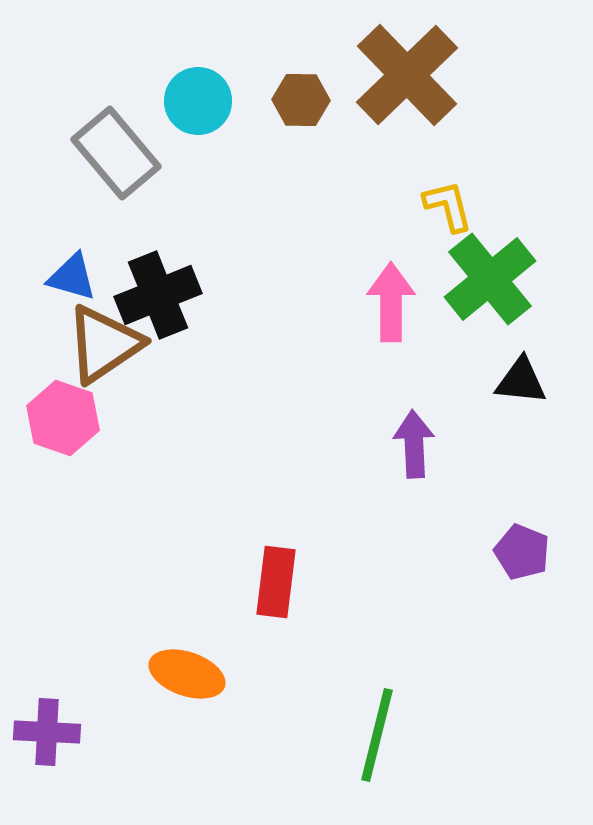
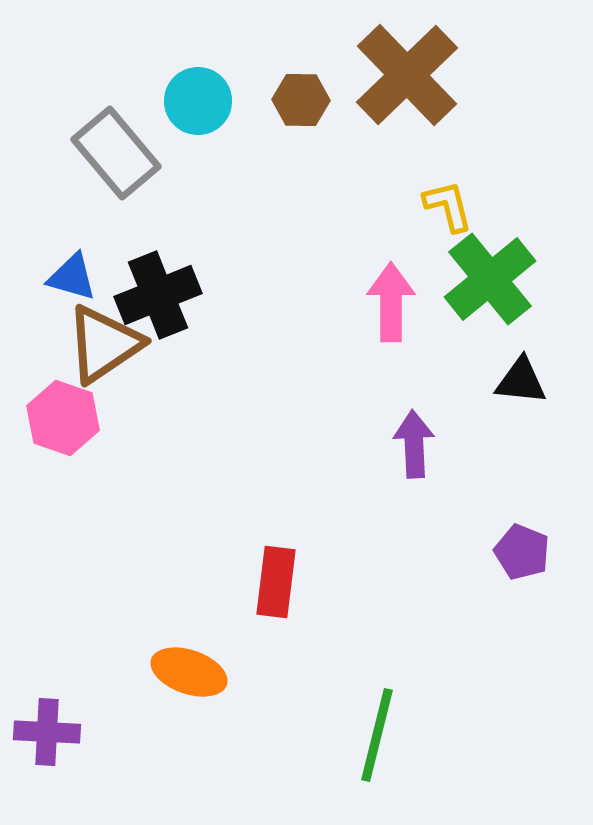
orange ellipse: moved 2 px right, 2 px up
